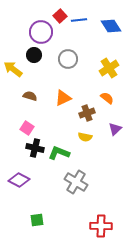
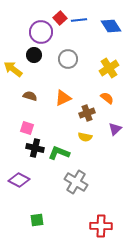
red square: moved 2 px down
pink square: rotated 16 degrees counterclockwise
